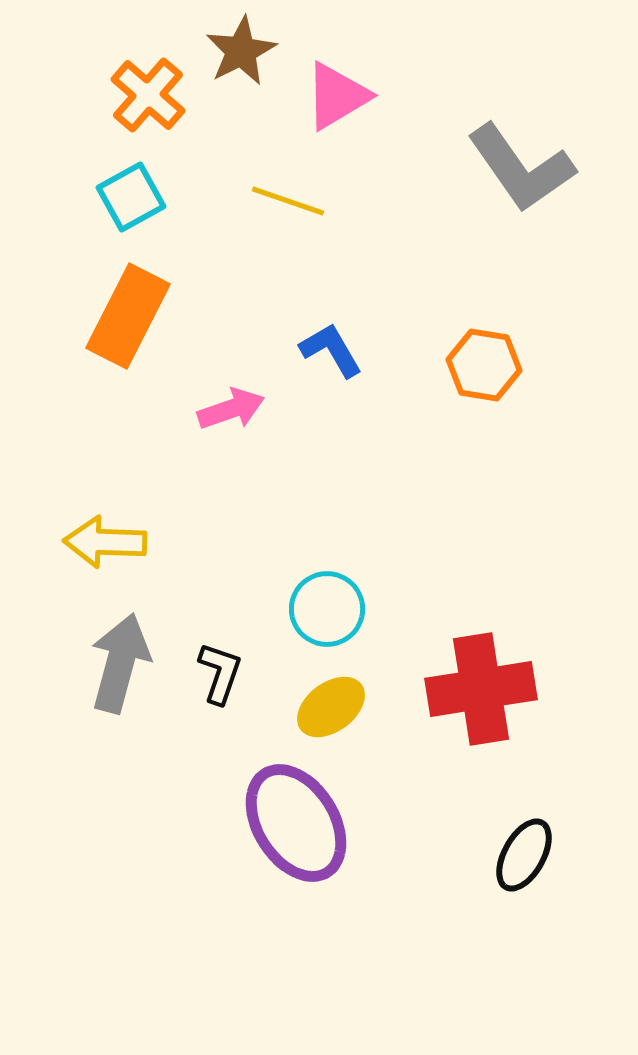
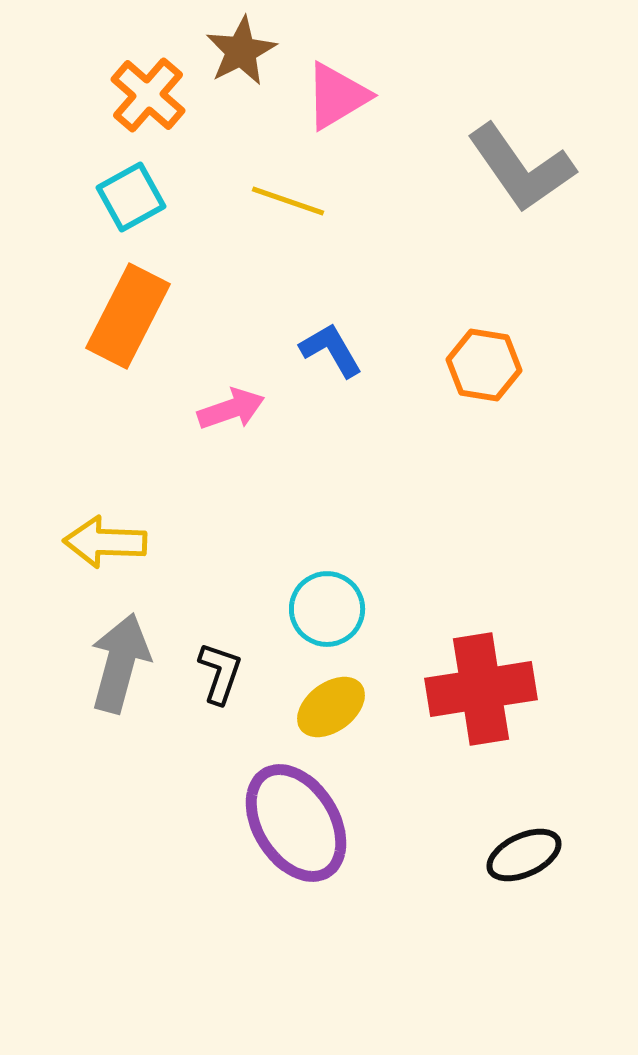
black ellipse: rotated 36 degrees clockwise
